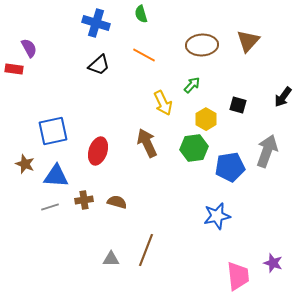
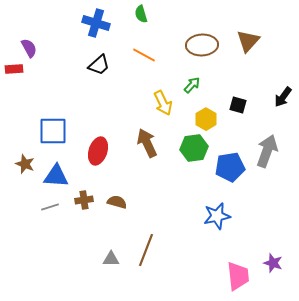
red rectangle: rotated 12 degrees counterclockwise
blue square: rotated 12 degrees clockwise
